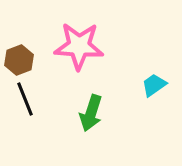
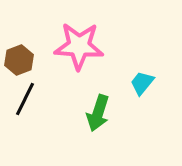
cyan trapezoid: moved 12 px left, 2 px up; rotated 16 degrees counterclockwise
black line: rotated 48 degrees clockwise
green arrow: moved 7 px right
